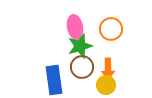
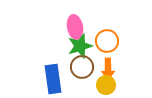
orange circle: moved 4 px left, 12 px down
blue rectangle: moved 1 px left, 1 px up
